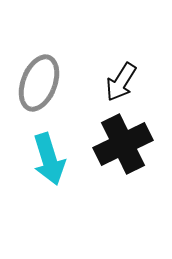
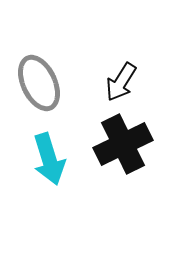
gray ellipse: rotated 46 degrees counterclockwise
